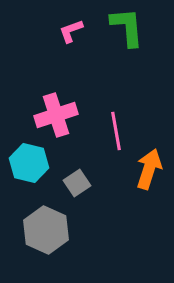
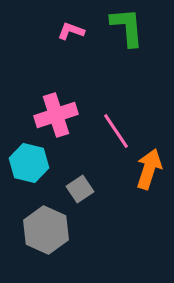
pink L-shape: rotated 40 degrees clockwise
pink line: rotated 24 degrees counterclockwise
gray square: moved 3 px right, 6 px down
